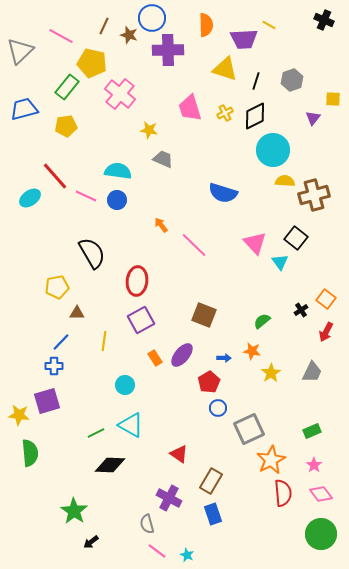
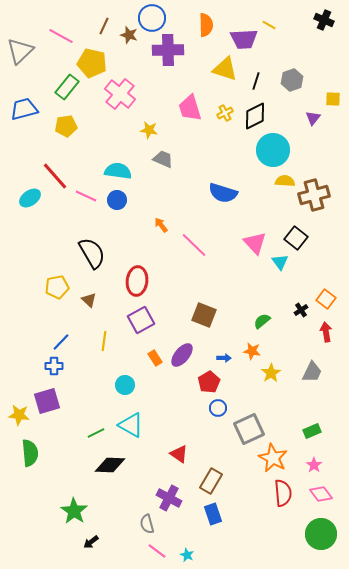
brown triangle at (77, 313): moved 12 px right, 13 px up; rotated 42 degrees clockwise
red arrow at (326, 332): rotated 144 degrees clockwise
orange star at (271, 460): moved 2 px right, 2 px up; rotated 16 degrees counterclockwise
